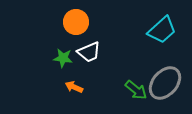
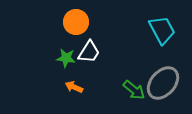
cyan trapezoid: rotated 76 degrees counterclockwise
white trapezoid: rotated 35 degrees counterclockwise
green star: moved 3 px right
gray ellipse: moved 2 px left
green arrow: moved 2 px left
